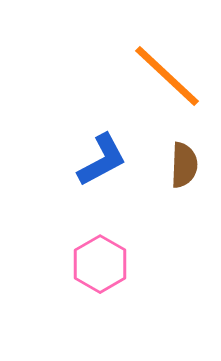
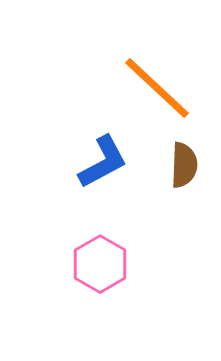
orange line: moved 10 px left, 12 px down
blue L-shape: moved 1 px right, 2 px down
